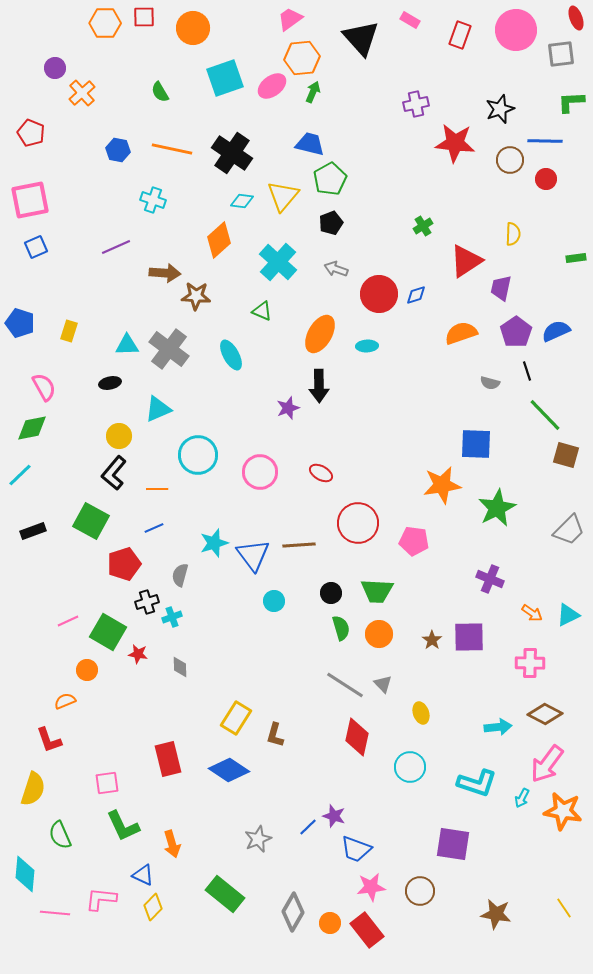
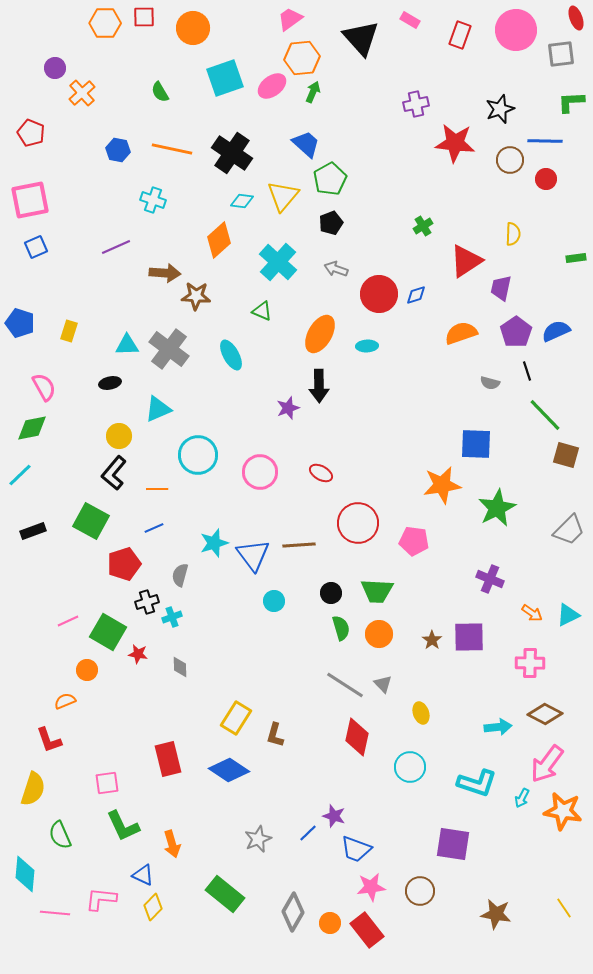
blue trapezoid at (310, 144): moved 4 px left; rotated 28 degrees clockwise
blue line at (308, 827): moved 6 px down
